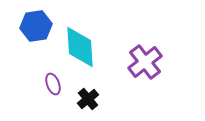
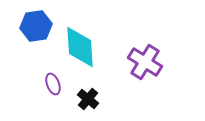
purple cross: rotated 20 degrees counterclockwise
black cross: rotated 10 degrees counterclockwise
